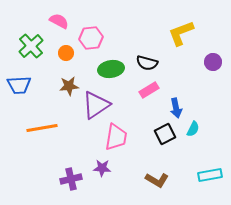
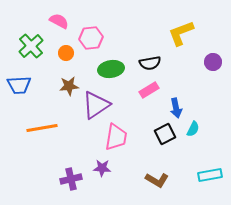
black semicircle: moved 3 px right; rotated 25 degrees counterclockwise
